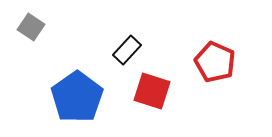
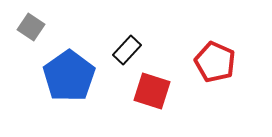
blue pentagon: moved 8 px left, 21 px up
